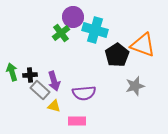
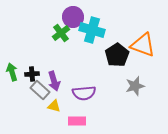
cyan cross: moved 3 px left
black cross: moved 2 px right, 1 px up
